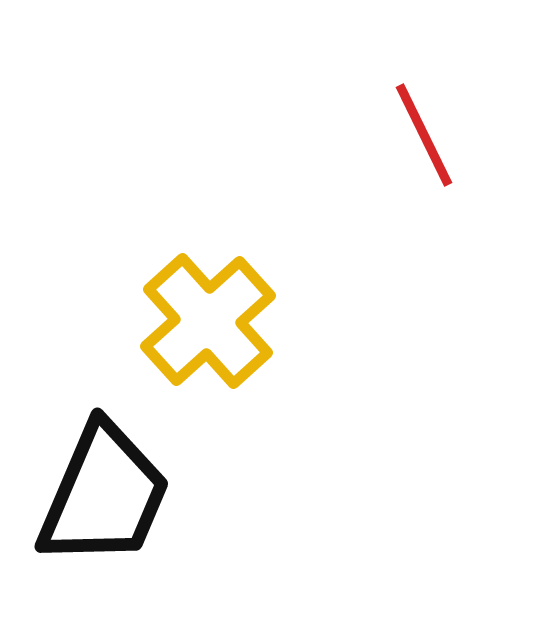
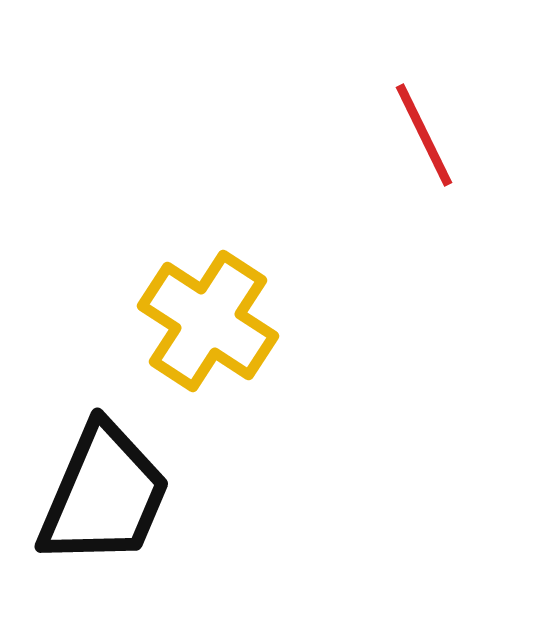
yellow cross: rotated 15 degrees counterclockwise
